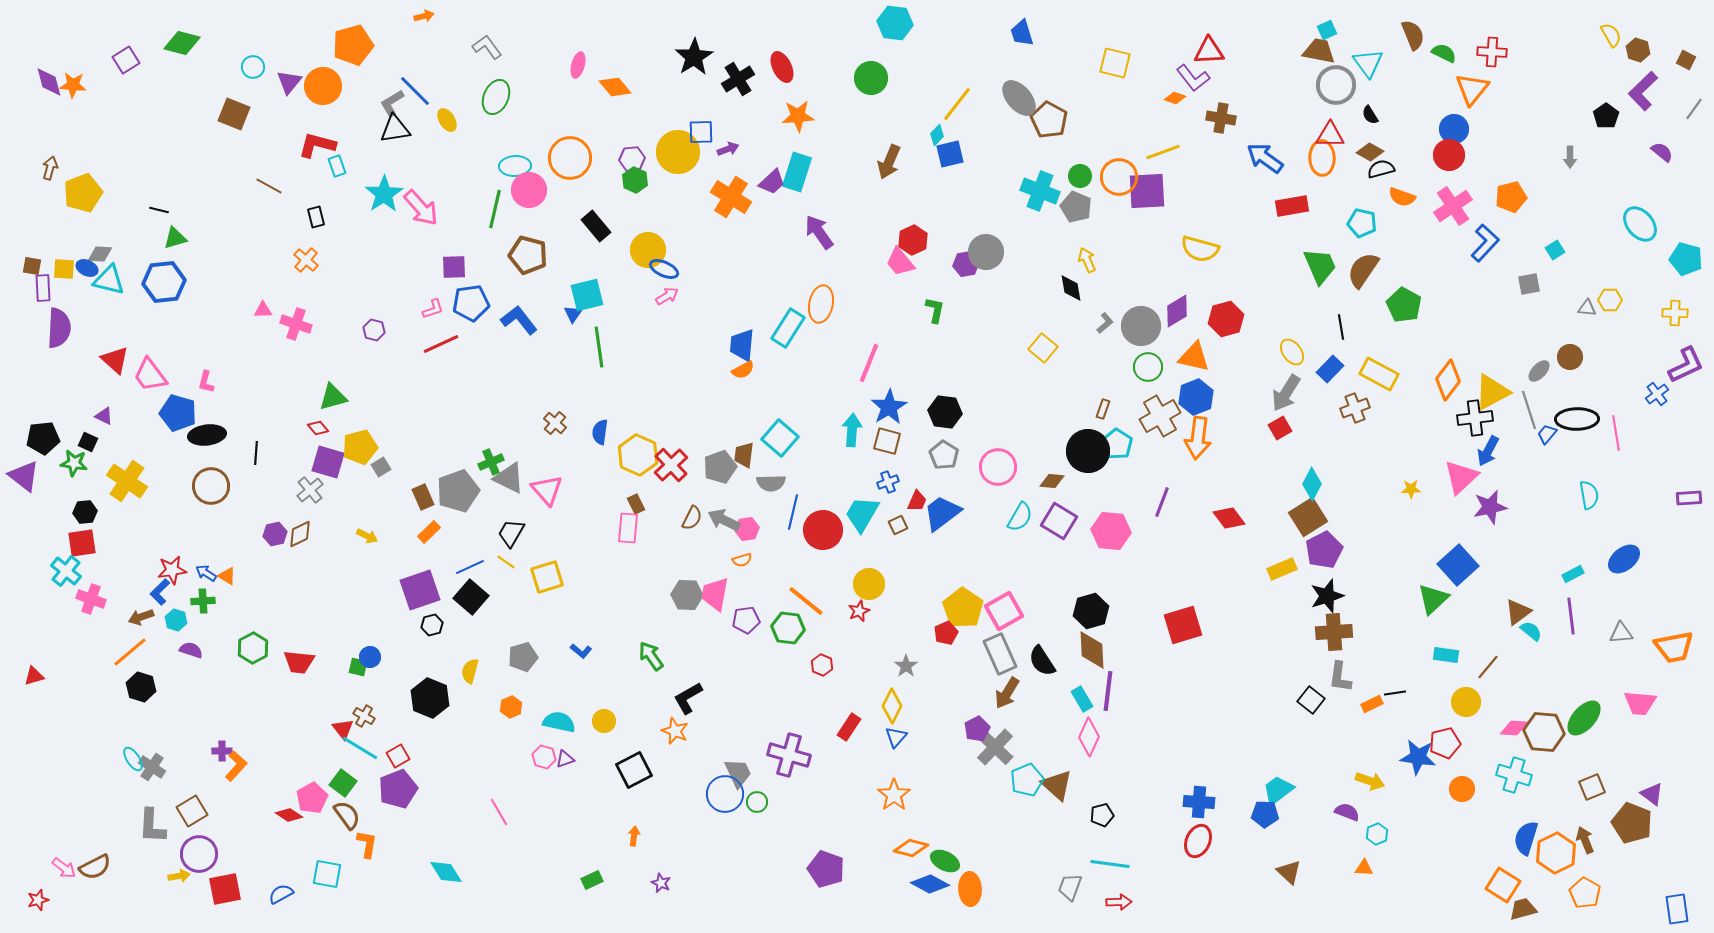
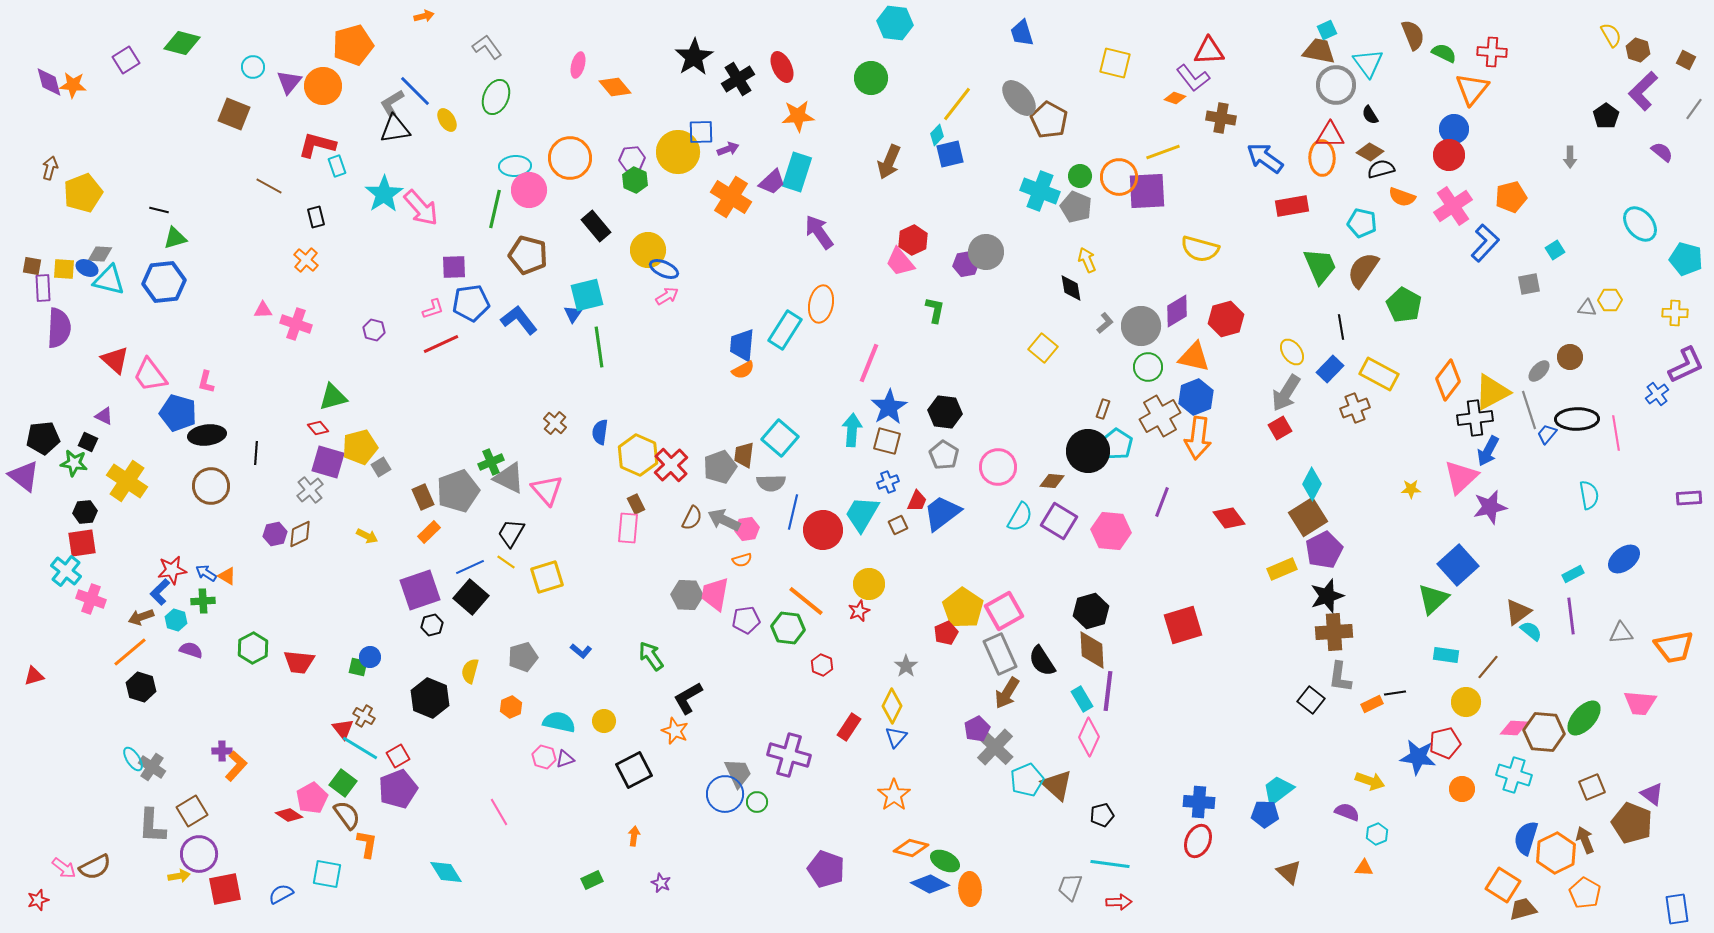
cyan rectangle at (788, 328): moved 3 px left, 2 px down
